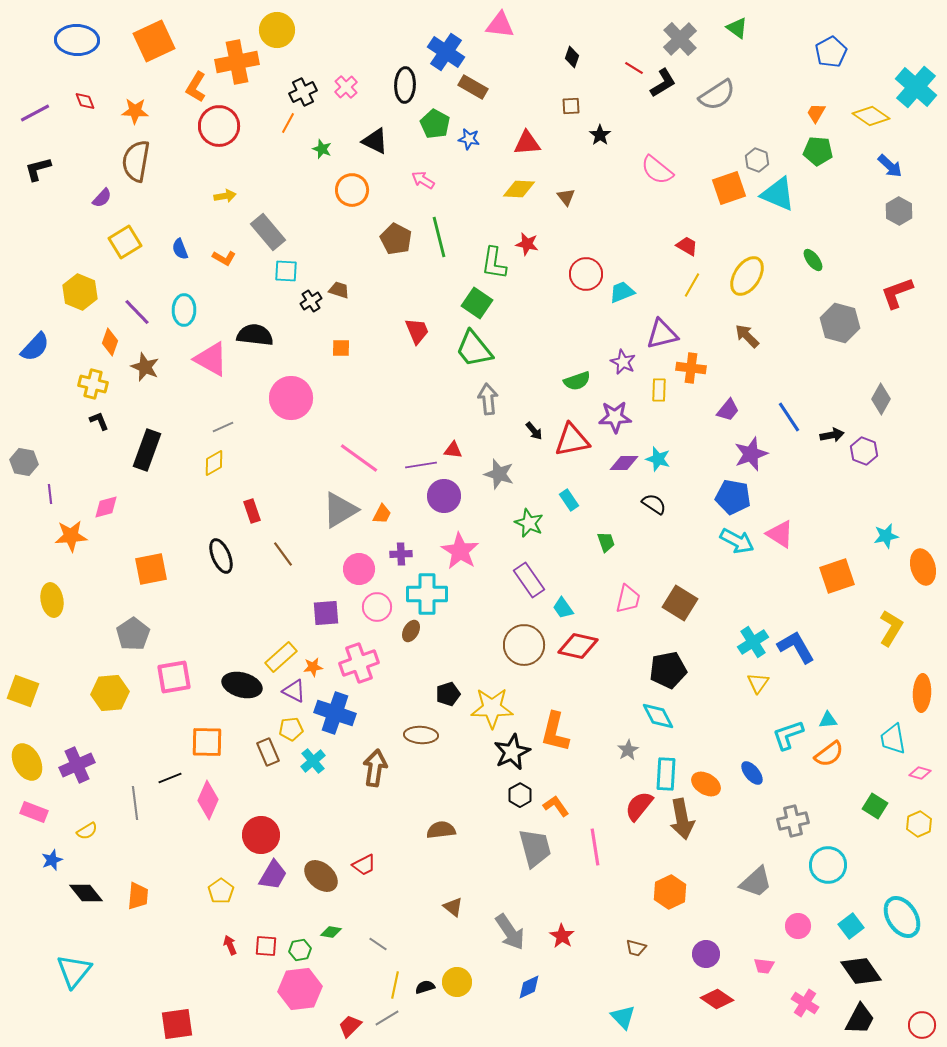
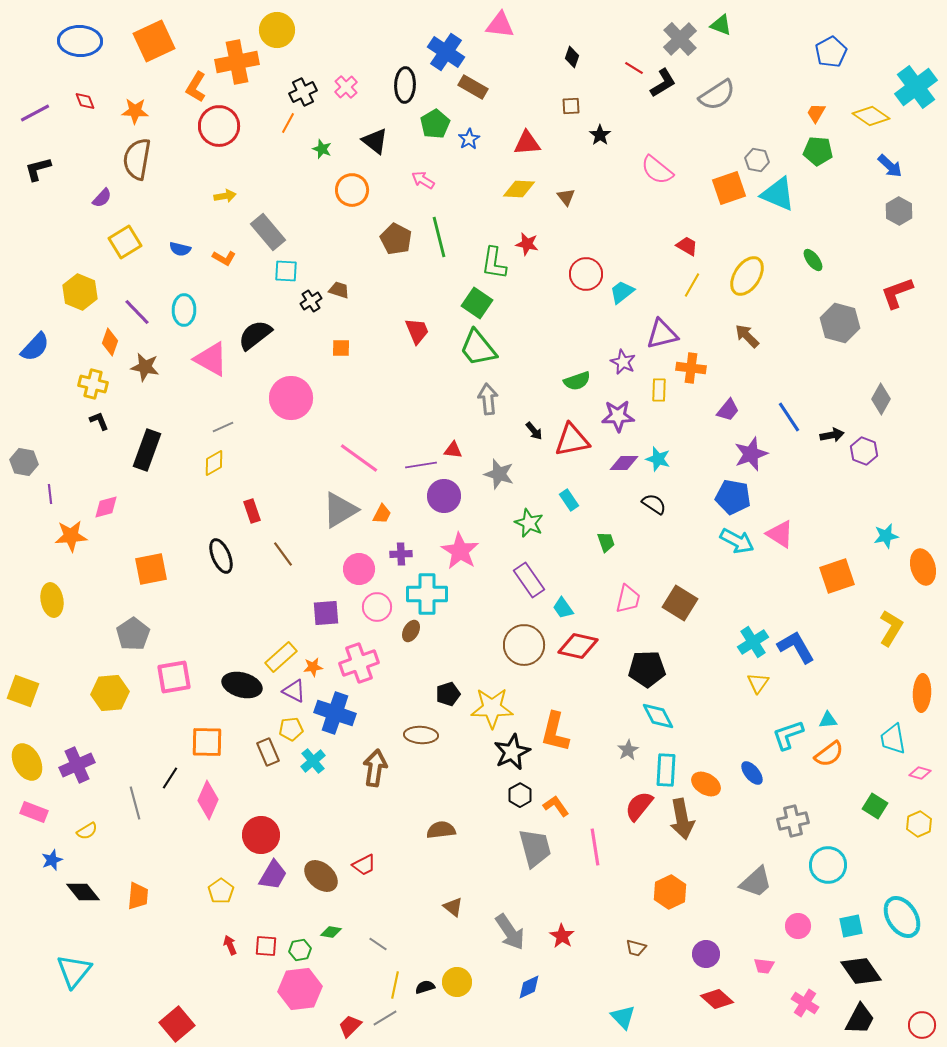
green triangle at (737, 28): moved 16 px left, 3 px up; rotated 15 degrees counterclockwise
blue ellipse at (77, 40): moved 3 px right, 1 px down
cyan cross at (916, 87): rotated 12 degrees clockwise
green pentagon at (435, 124): rotated 12 degrees clockwise
blue star at (469, 139): rotated 30 degrees clockwise
black triangle at (375, 141): rotated 12 degrees clockwise
gray hexagon at (757, 160): rotated 10 degrees counterclockwise
brown semicircle at (136, 161): moved 1 px right, 2 px up
blue semicircle at (180, 249): rotated 55 degrees counterclockwise
cyan trapezoid at (622, 292): rotated 16 degrees counterclockwise
black semicircle at (255, 335): rotated 45 degrees counterclockwise
green trapezoid at (474, 349): moved 4 px right, 1 px up
brown star at (145, 367): rotated 12 degrees counterclockwise
purple star at (615, 417): moved 3 px right, 1 px up
black pentagon at (668, 670): moved 21 px left, 1 px up; rotated 9 degrees clockwise
cyan rectangle at (666, 774): moved 4 px up
black line at (170, 778): rotated 35 degrees counterclockwise
gray line at (135, 803): rotated 8 degrees counterclockwise
black diamond at (86, 893): moved 3 px left, 1 px up
cyan square at (851, 926): rotated 25 degrees clockwise
red diamond at (717, 999): rotated 8 degrees clockwise
gray line at (387, 1018): moved 2 px left
red square at (177, 1024): rotated 32 degrees counterclockwise
